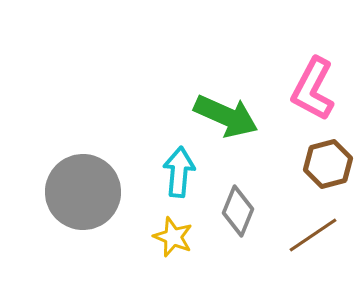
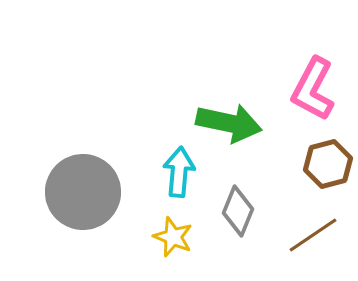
green arrow: moved 3 px right, 7 px down; rotated 12 degrees counterclockwise
